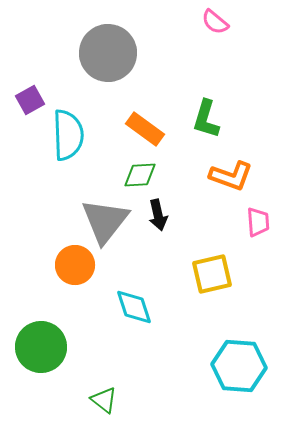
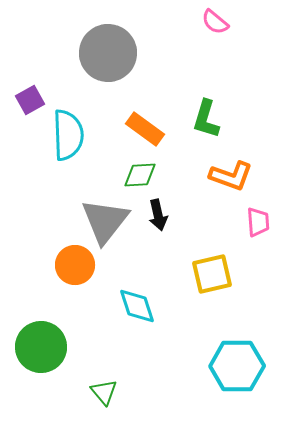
cyan diamond: moved 3 px right, 1 px up
cyan hexagon: moved 2 px left; rotated 4 degrees counterclockwise
green triangle: moved 8 px up; rotated 12 degrees clockwise
